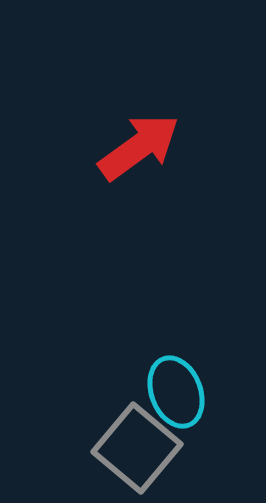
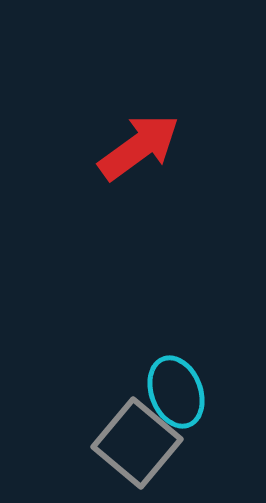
gray square: moved 5 px up
